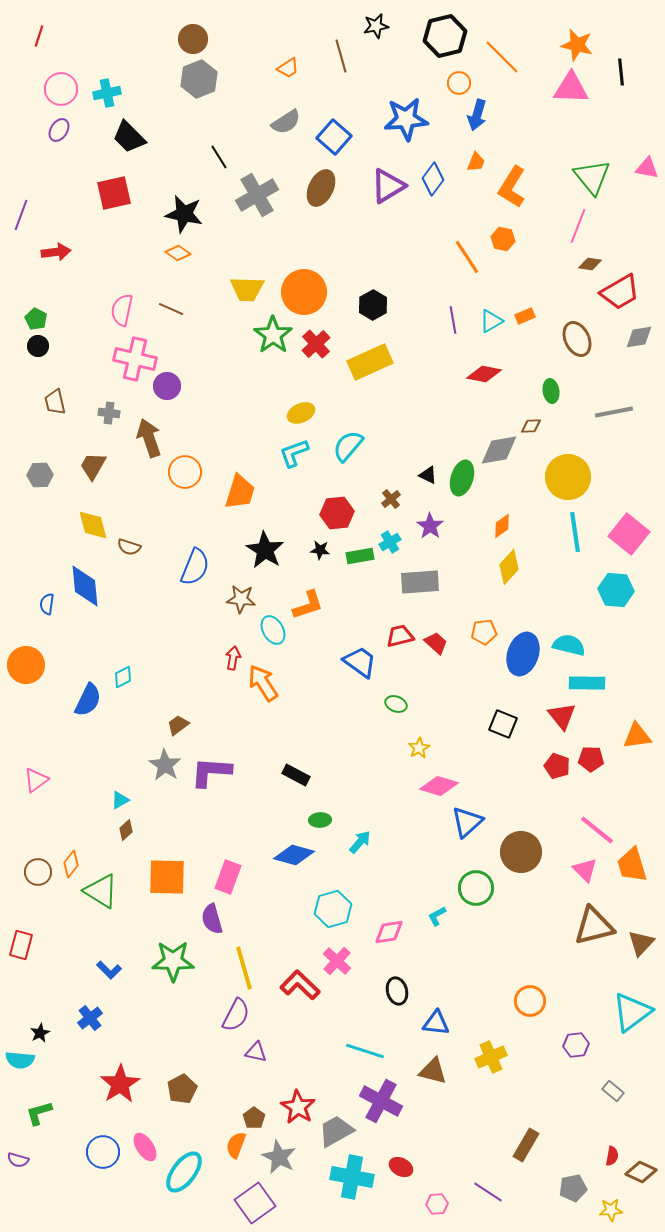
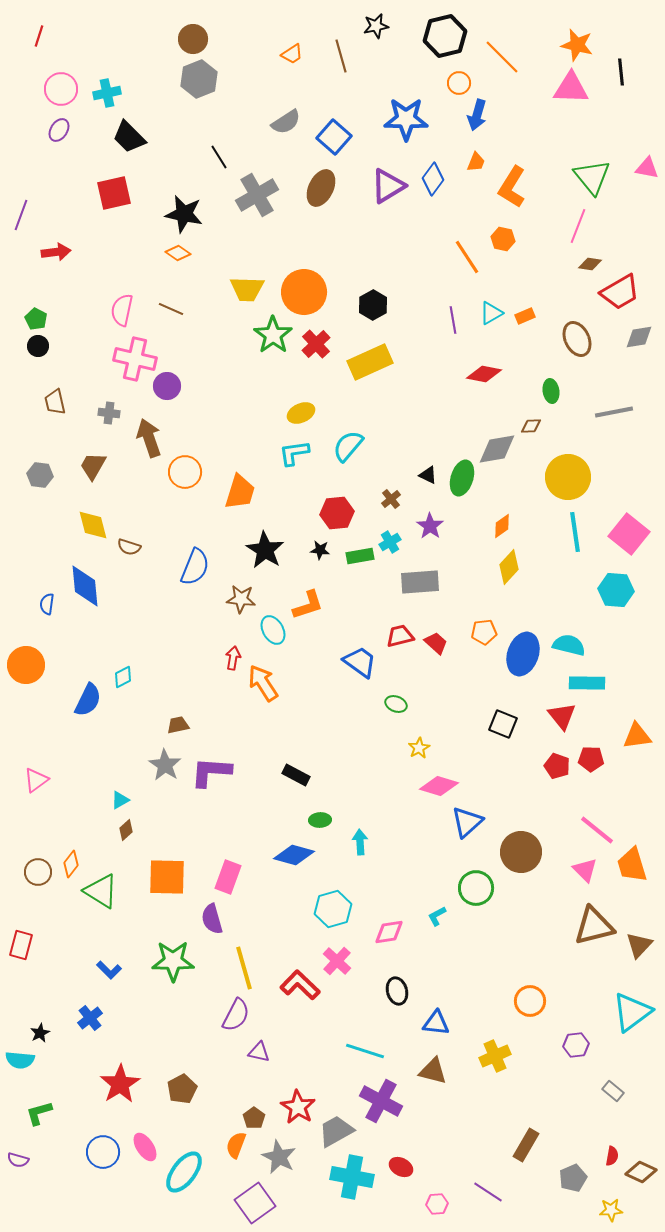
orange trapezoid at (288, 68): moved 4 px right, 14 px up
blue star at (406, 119): rotated 6 degrees clockwise
cyan triangle at (491, 321): moved 8 px up
gray diamond at (499, 450): moved 2 px left, 1 px up
cyan L-shape at (294, 453): rotated 12 degrees clockwise
gray hexagon at (40, 475): rotated 10 degrees clockwise
brown trapezoid at (178, 725): rotated 25 degrees clockwise
cyan arrow at (360, 842): rotated 45 degrees counterclockwise
brown triangle at (641, 943): moved 2 px left, 2 px down
purple triangle at (256, 1052): moved 3 px right
yellow cross at (491, 1057): moved 4 px right, 1 px up
gray pentagon at (573, 1188): moved 10 px up; rotated 12 degrees counterclockwise
